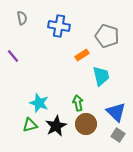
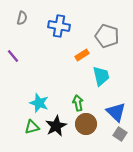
gray semicircle: rotated 24 degrees clockwise
green triangle: moved 2 px right, 2 px down
gray square: moved 2 px right, 1 px up
